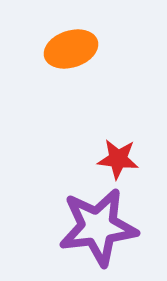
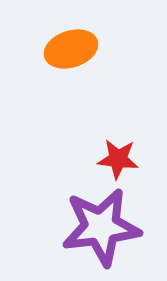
purple star: moved 3 px right
